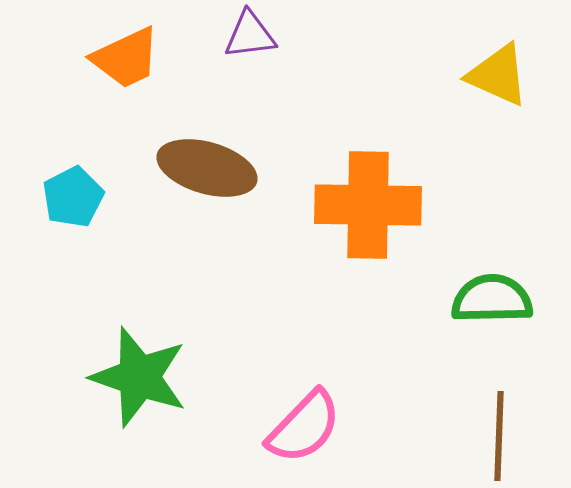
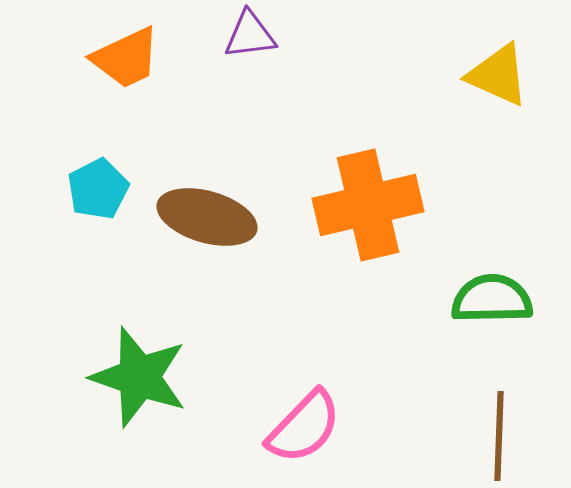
brown ellipse: moved 49 px down
cyan pentagon: moved 25 px right, 8 px up
orange cross: rotated 14 degrees counterclockwise
